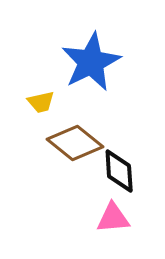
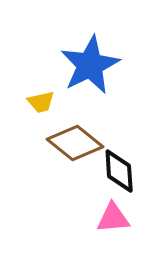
blue star: moved 1 px left, 3 px down
